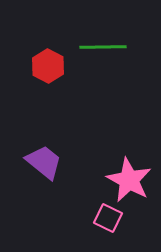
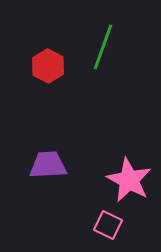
green line: rotated 69 degrees counterclockwise
purple trapezoid: moved 4 px right, 3 px down; rotated 42 degrees counterclockwise
pink square: moved 7 px down
